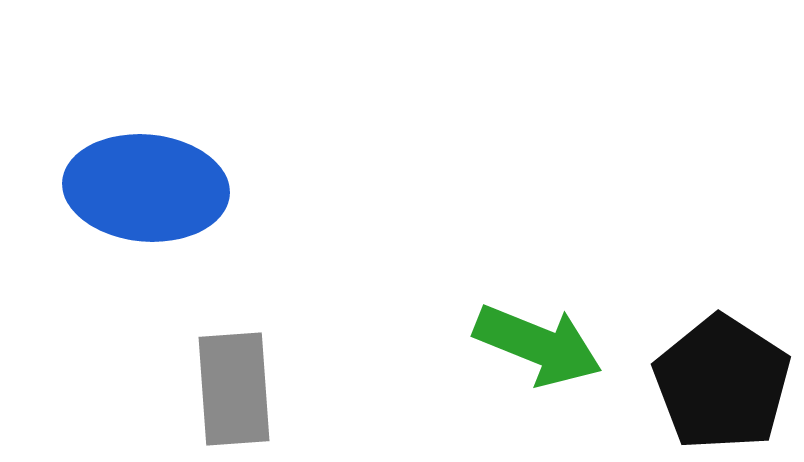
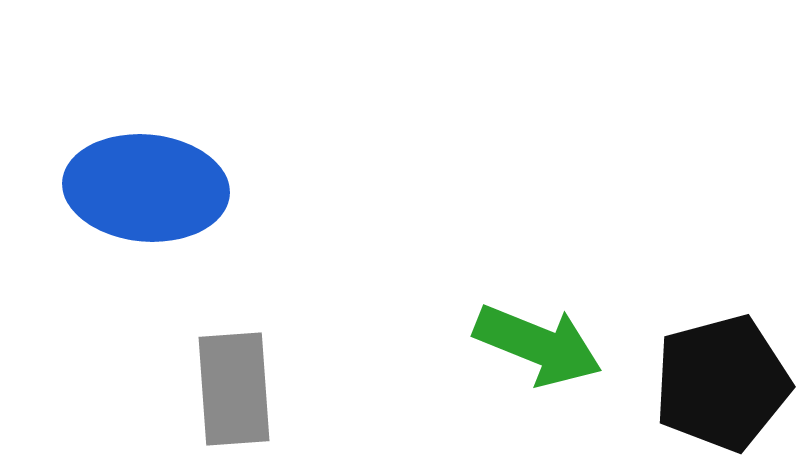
black pentagon: rotated 24 degrees clockwise
